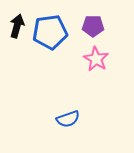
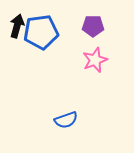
blue pentagon: moved 9 px left
pink star: moved 1 px left, 1 px down; rotated 20 degrees clockwise
blue semicircle: moved 2 px left, 1 px down
